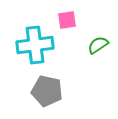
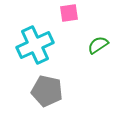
pink square: moved 2 px right, 7 px up
cyan cross: rotated 18 degrees counterclockwise
